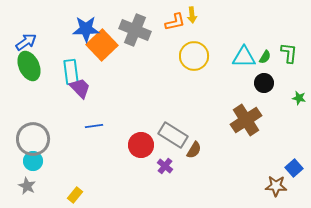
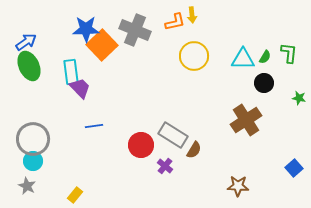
cyan triangle: moved 1 px left, 2 px down
brown star: moved 38 px left
